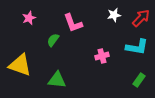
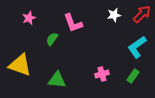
red arrow: moved 1 px right, 4 px up
green semicircle: moved 1 px left, 1 px up
cyan L-shape: rotated 135 degrees clockwise
pink cross: moved 18 px down
green rectangle: moved 6 px left, 4 px up
